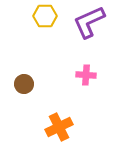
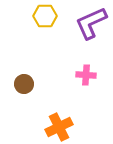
purple L-shape: moved 2 px right, 1 px down
